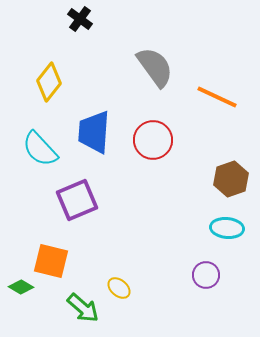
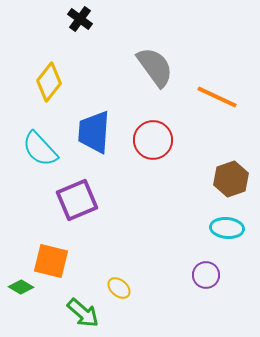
green arrow: moved 5 px down
